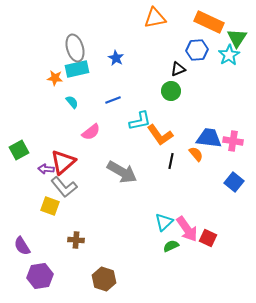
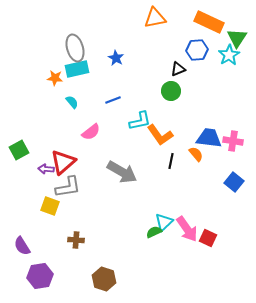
gray L-shape: moved 4 px right; rotated 60 degrees counterclockwise
green semicircle: moved 17 px left, 14 px up
